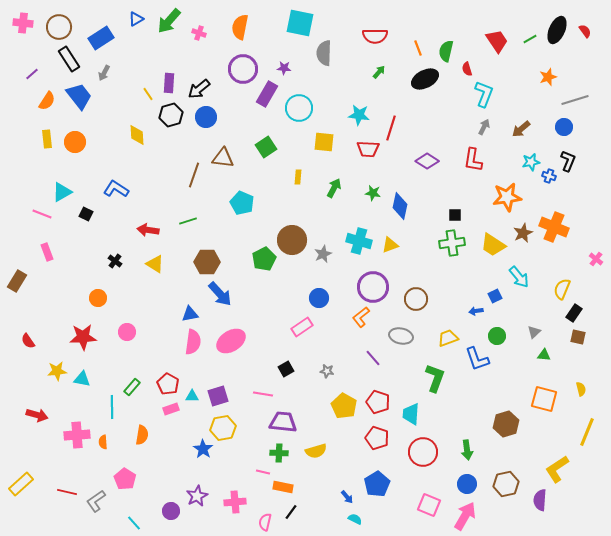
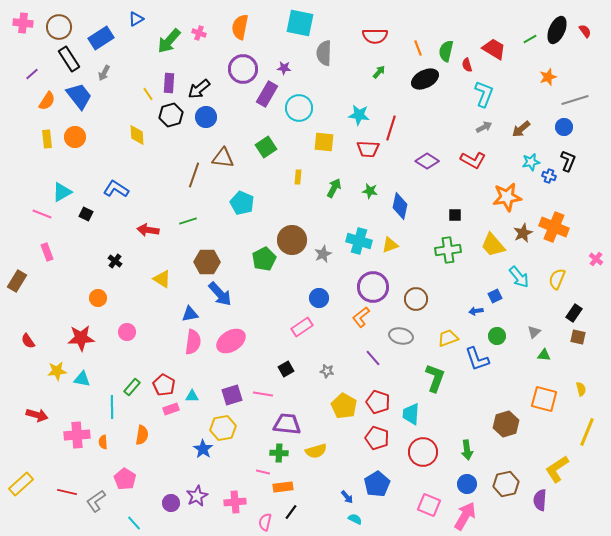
green arrow at (169, 21): moved 20 px down
red trapezoid at (497, 41): moved 3 px left, 8 px down; rotated 25 degrees counterclockwise
red semicircle at (467, 69): moved 4 px up
gray arrow at (484, 127): rotated 35 degrees clockwise
orange circle at (75, 142): moved 5 px up
red L-shape at (473, 160): rotated 70 degrees counterclockwise
green star at (373, 193): moved 3 px left, 2 px up
green cross at (452, 243): moved 4 px left, 7 px down
yellow trapezoid at (493, 245): rotated 16 degrees clockwise
yellow triangle at (155, 264): moved 7 px right, 15 px down
yellow semicircle at (562, 289): moved 5 px left, 10 px up
red star at (83, 337): moved 2 px left, 1 px down
red pentagon at (168, 384): moved 4 px left, 1 px down
purple square at (218, 396): moved 14 px right, 1 px up
purple trapezoid at (283, 422): moved 4 px right, 2 px down
orange rectangle at (283, 487): rotated 18 degrees counterclockwise
purple circle at (171, 511): moved 8 px up
